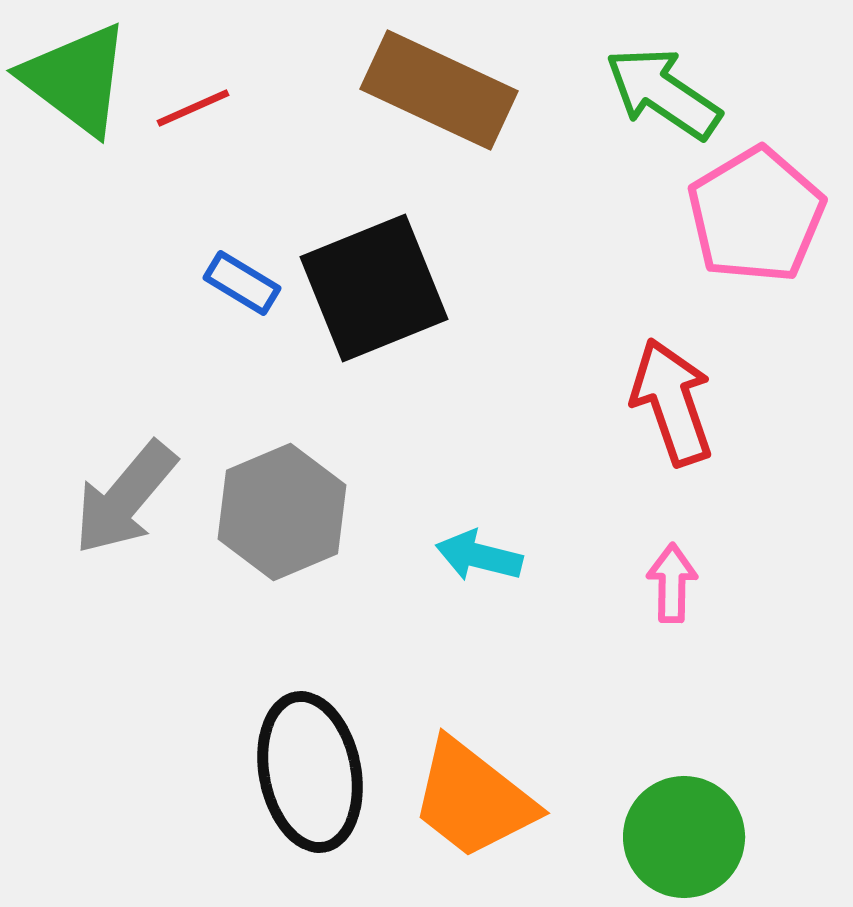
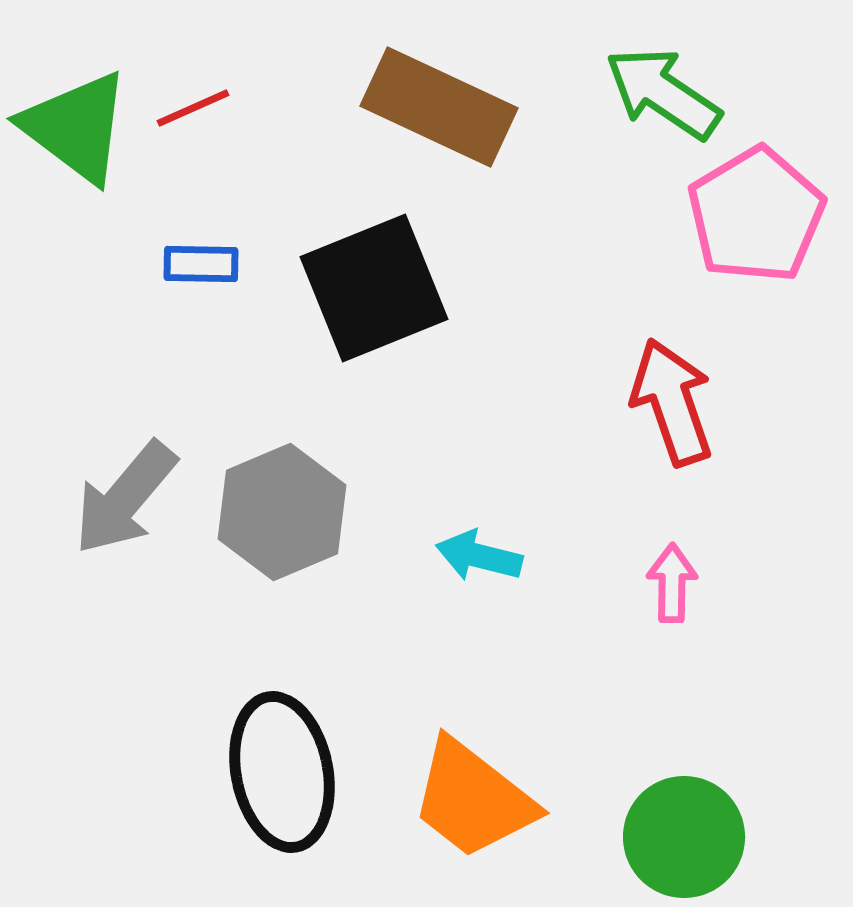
green triangle: moved 48 px down
brown rectangle: moved 17 px down
blue rectangle: moved 41 px left, 19 px up; rotated 30 degrees counterclockwise
black ellipse: moved 28 px left
